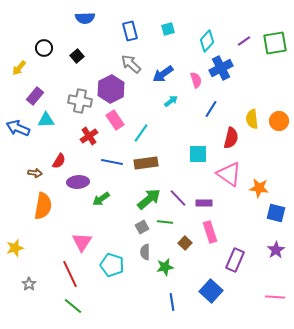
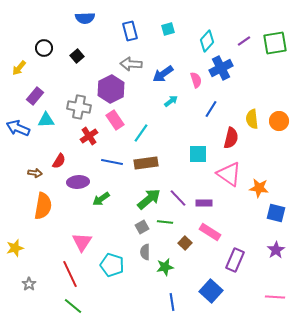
gray arrow at (131, 64): rotated 40 degrees counterclockwise
gray cross at (80, 101): moved 1 px left, 6 px down
pink rectangle at (210, 232): rotated 40 degrees counterclockwise
